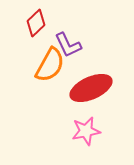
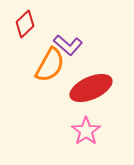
red diamond: moved 11 px left, 1 px down
purple L-shape: rotated 24 degrees counterclockwise
pink star: rotated 24 degrees counterclockwise
